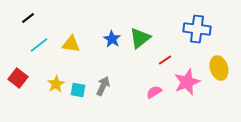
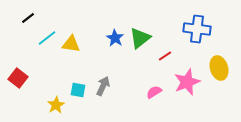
blue star: moved 3 px right, 1 px up
cyan line: moved 8 px right, 7 px up
red line: moved 4 px up
yellow star: moved 21 px down
